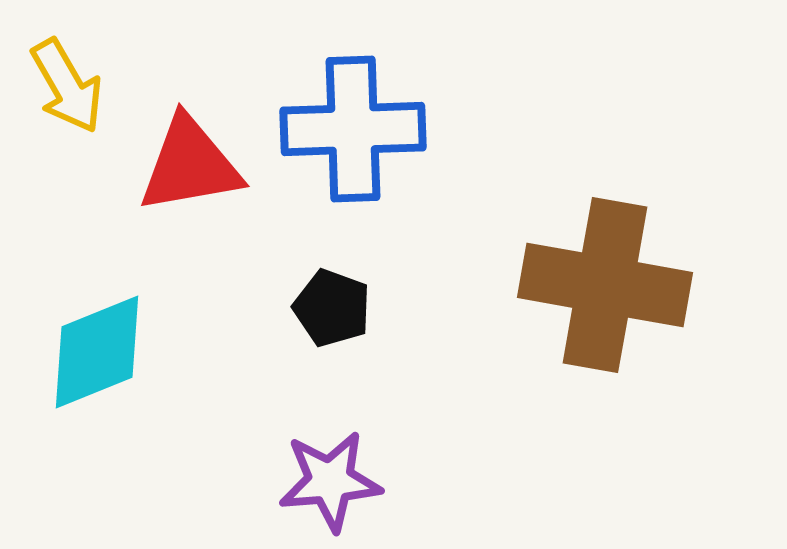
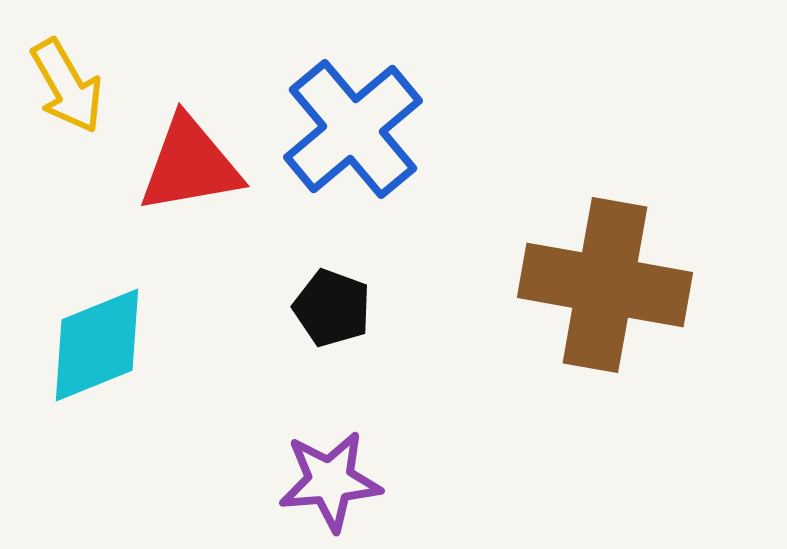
blue cross: rotated 38 degrees counterclockwise
cyan diamond: moved 7 px up
